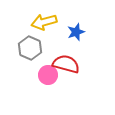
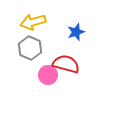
yellow arrow: moved 11 px left
